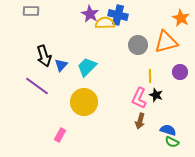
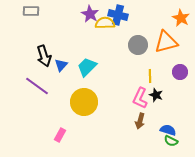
pink L-shape: moved 1 px right
green semicircle: moved 1 px left, 1 px up
